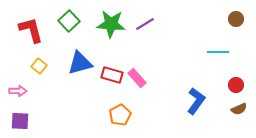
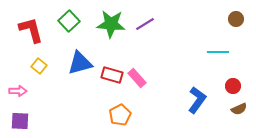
red circle: moved 3 px left, 1 px down
blue L-shape: moved 1 px right, 1 px up
